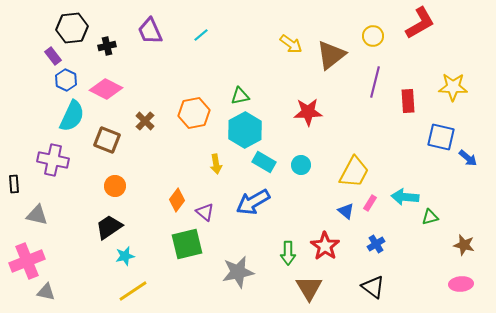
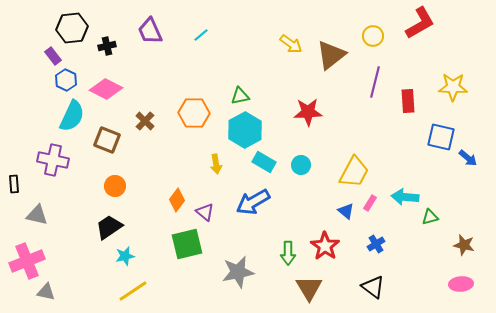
orange hexagon at (194, 113): rotated 12 degrees clockwise
